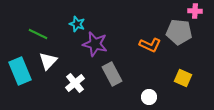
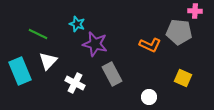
white cross: rotated 24 degrees counterclockwise
